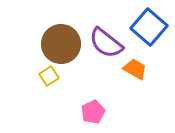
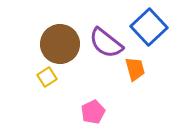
blue square: rotated 6 degrees clockwise
brown circle: moved 1 px left
orange trapezoid: rotated 45 degrees clockwise
yellow square: moved 2 px left, 1 px down
